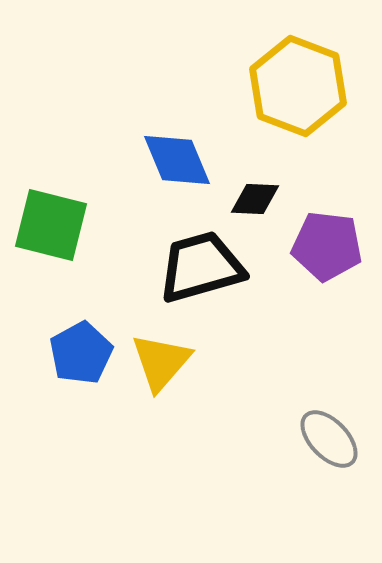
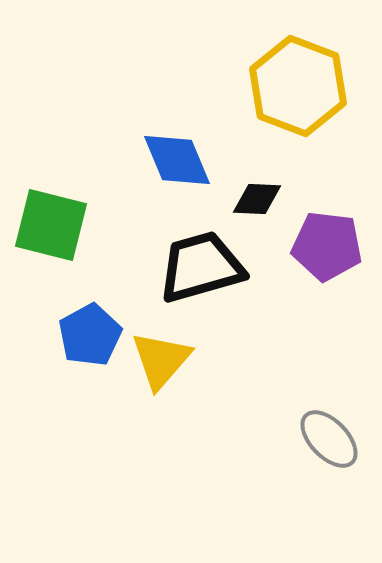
black diamond: moved 2 px right
blue pentagon: moved 9 px right, 18 px up
yellow triangle: moved 2 px up
